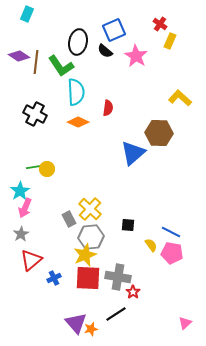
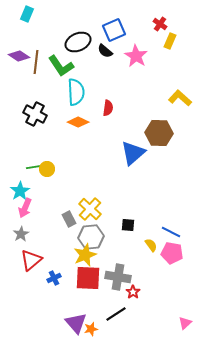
black ellipse: rotated 55 degrees clockwise
